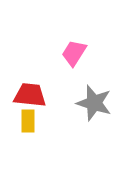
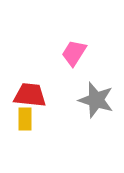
gray star: moved 2 px right, 3 px up
yellow rectangle: moved 3 px left, 2 px up
